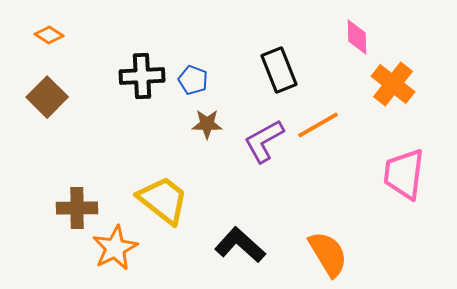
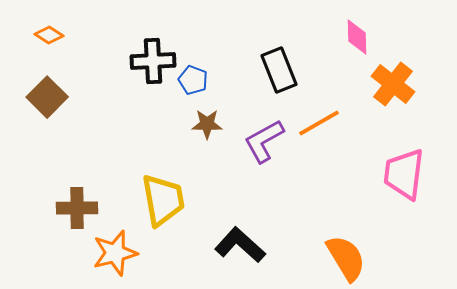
black cross: moved 11 px right, 15 px up
orange line: moved 1 px right, 2 px up
yellow trapezoid: rotated 42 degrees clockwise
orange star: moved 5 px down; rotated 12 degrees clockwise
orange semicircle: moved 18 px right, 4 px down
